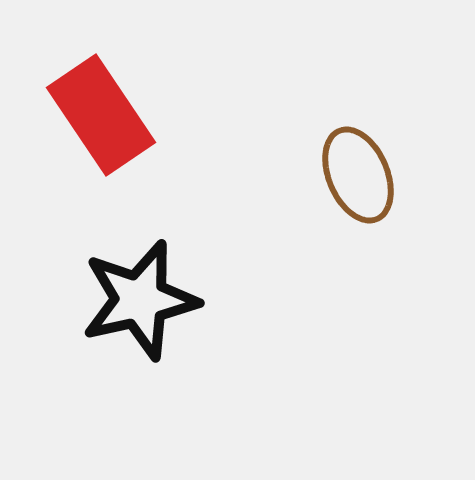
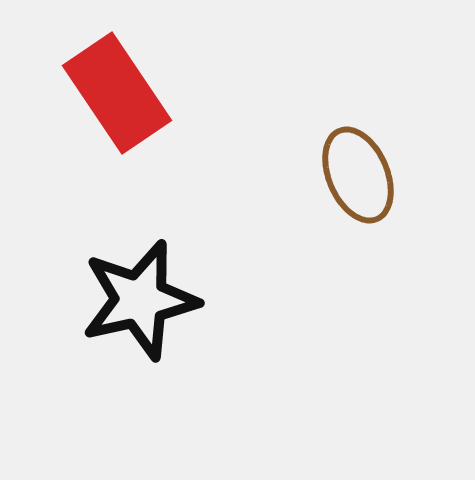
red rectangle: moved 16 px right, 22 px up
